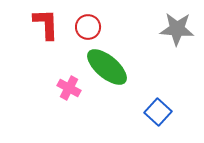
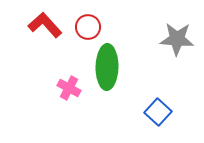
red L-shape: moved 1 px left, 1 px down; rotated 40 degrees counterclockwise
gray star: moved 10 px down
green ellipse: rotated 51 degrees clockwise
